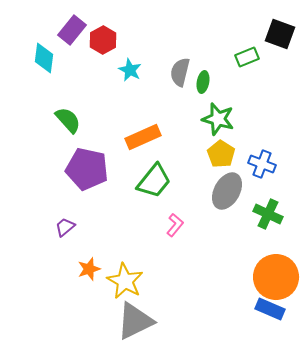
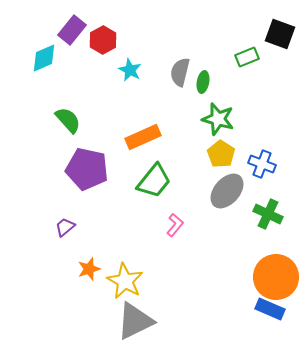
cyan diamond: rotated 60 degrees clockwise
gray ellipse: rotated 12 degrees clockwise
